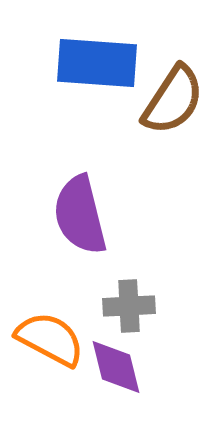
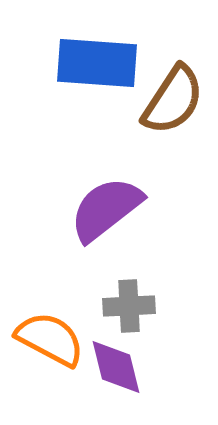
purple semicircle: moved 26 px right, 6 px up; rotated 66 degrees clockwise
